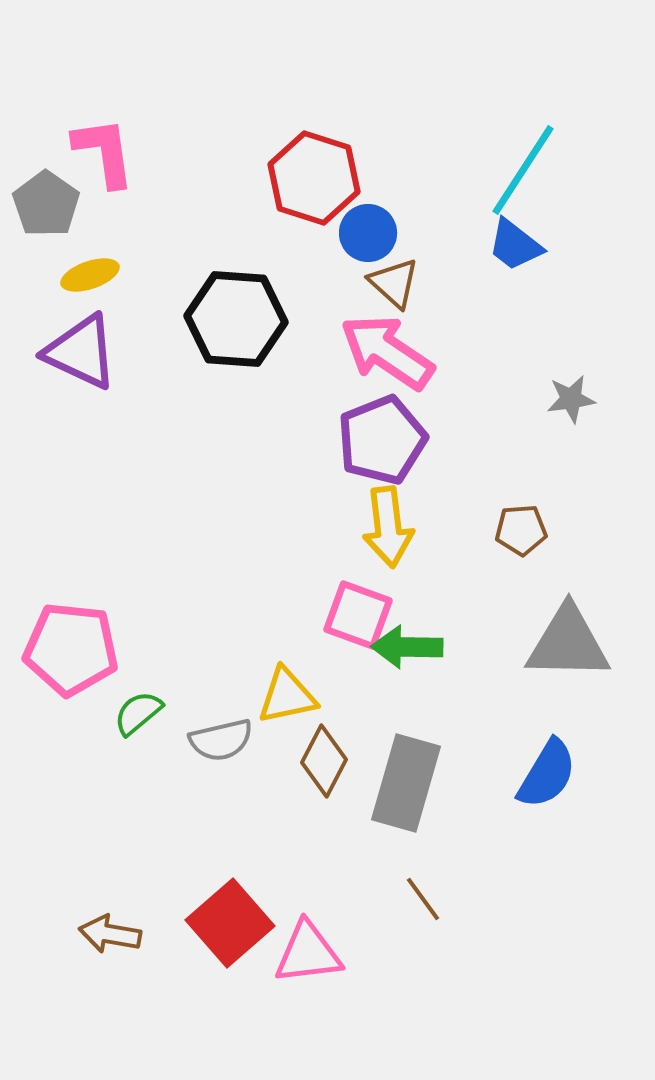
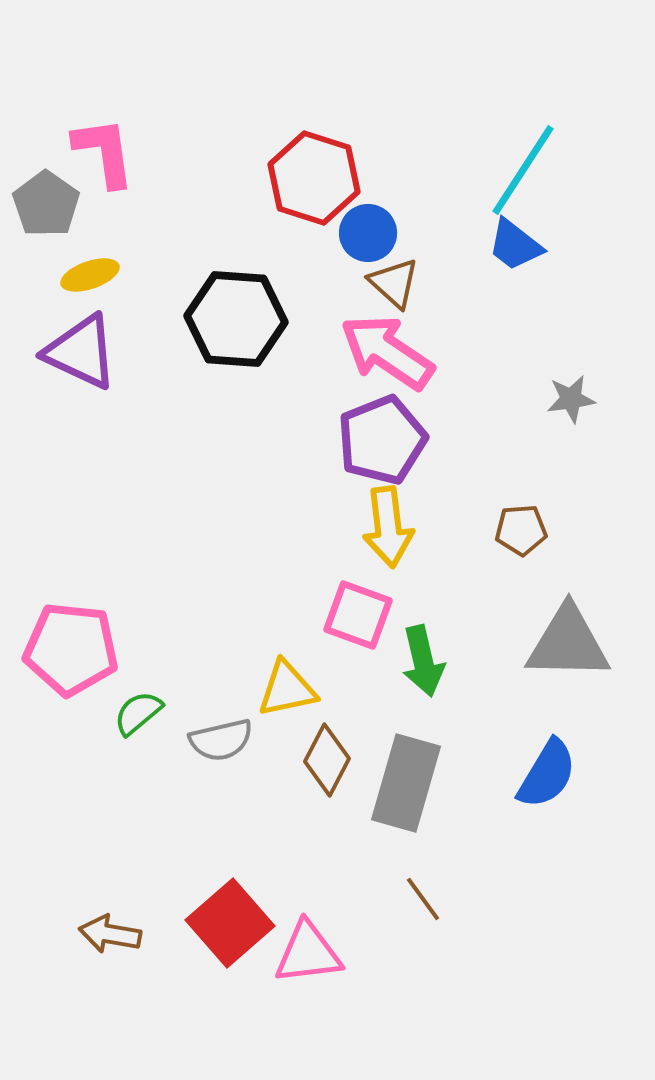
green arrow: moved 16 px right, 14 px down; rotated 104 degrees counterclockwise
yellow triangle: moved 7 px up
brown diamond: moved 3 px right, 1 px up
